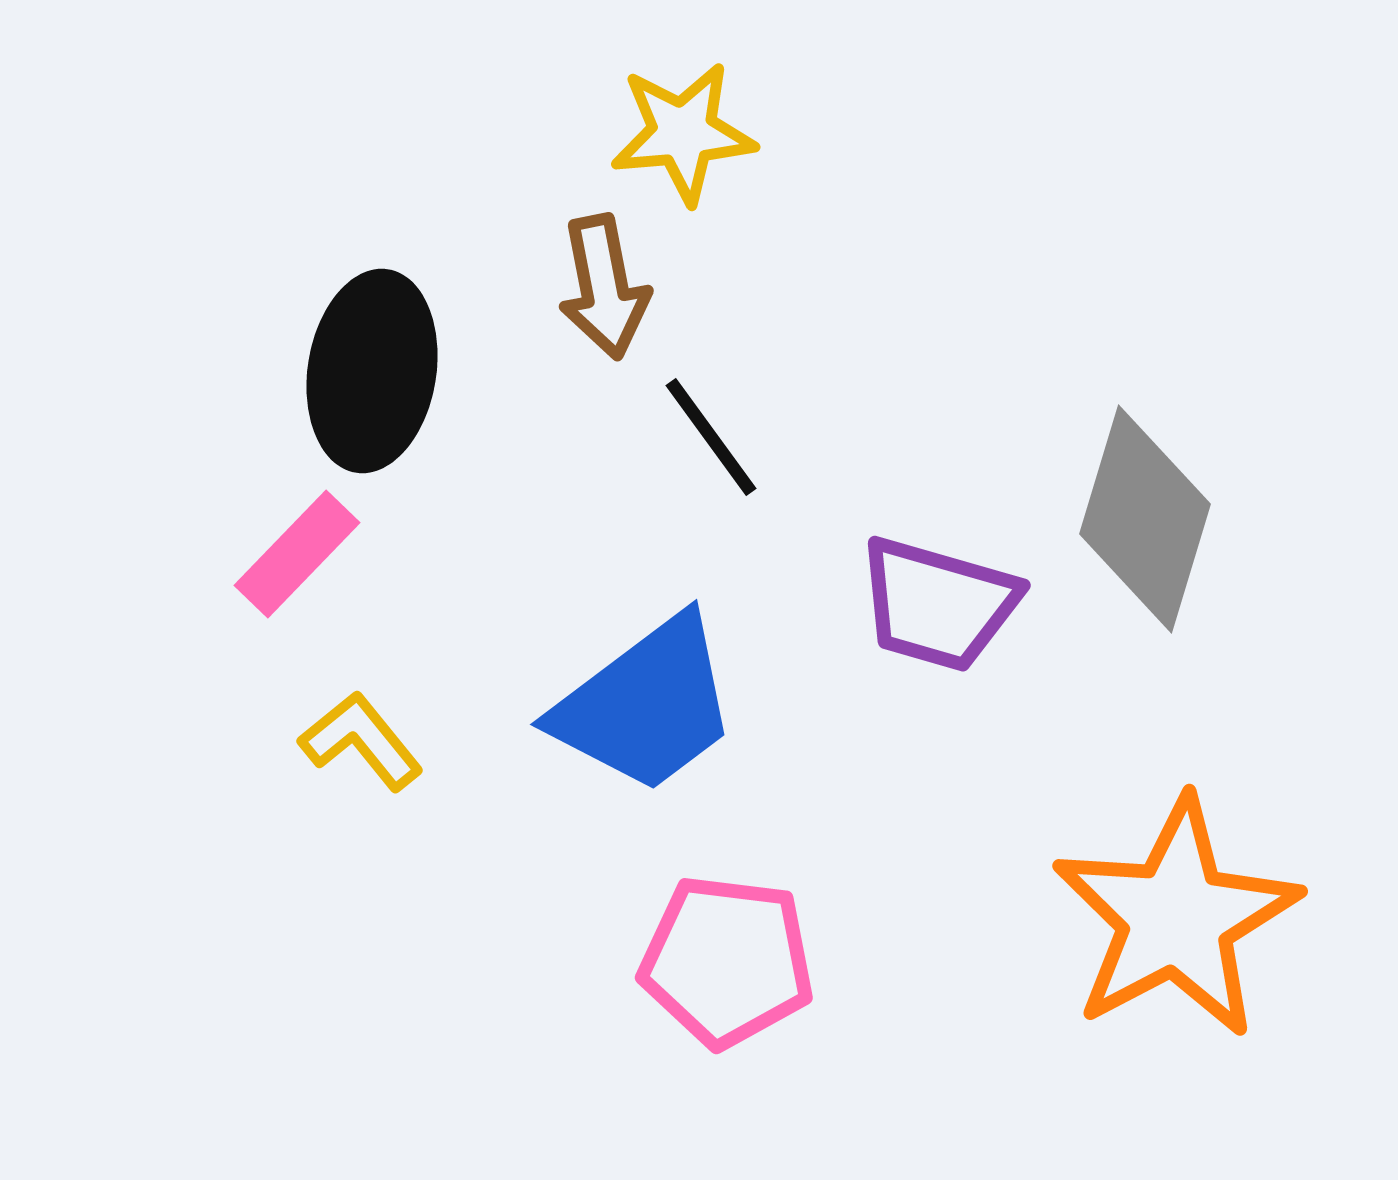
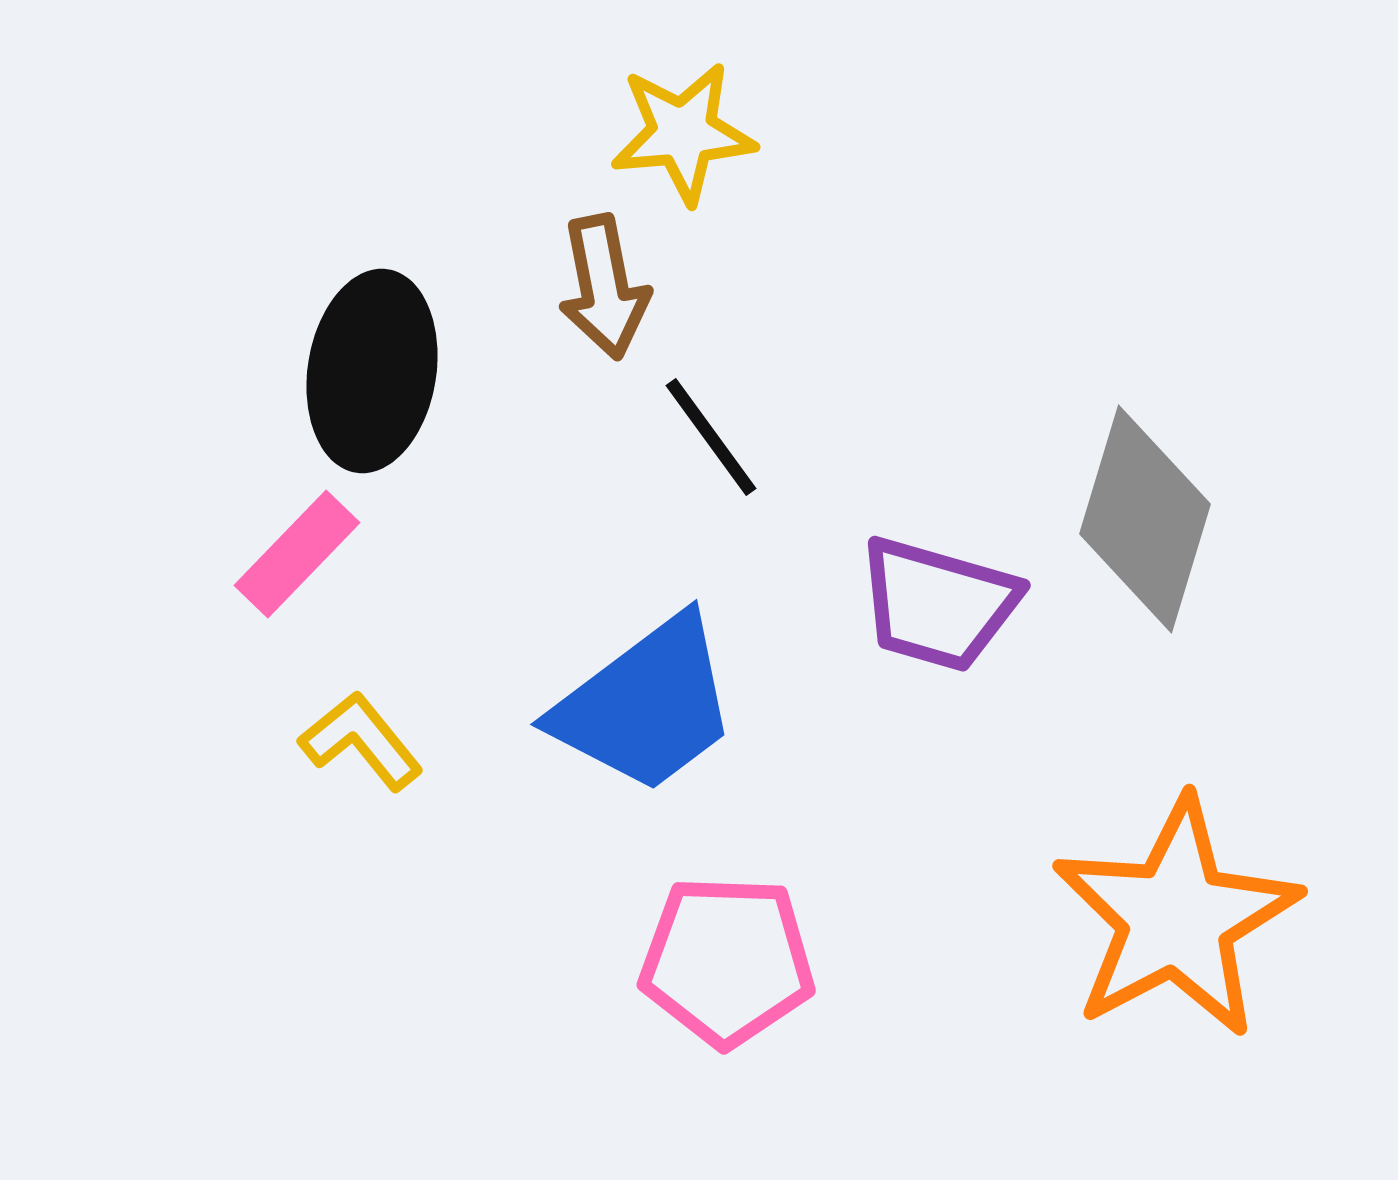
pink pentagon: rotated 5 degrees counterclockwise
